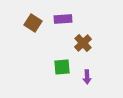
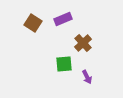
purple rectangle: rotated 18 degrees counterclockwise
green square: moved 2 px right, 3 px up
purple arrow: rotated 24 degrees counterclockwise
